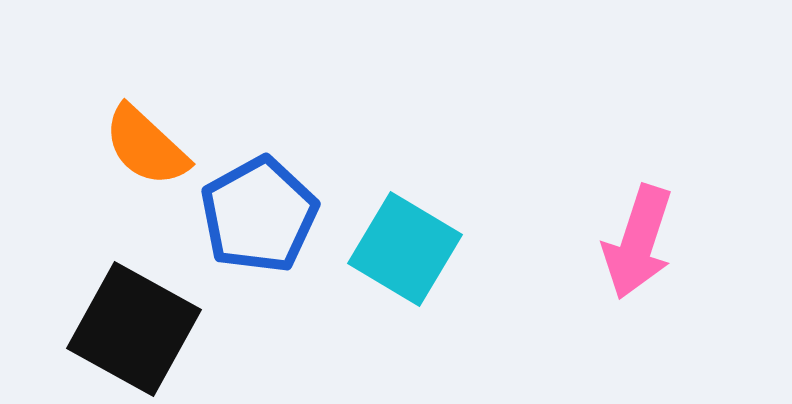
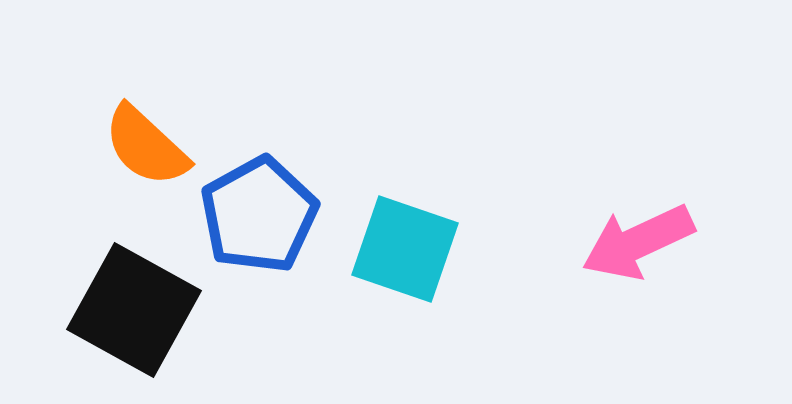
pink arrow: rotated 47 degrees clockwise
cyan square: rotated 12 degrees counterclockwise
black square: moved 19 px up
